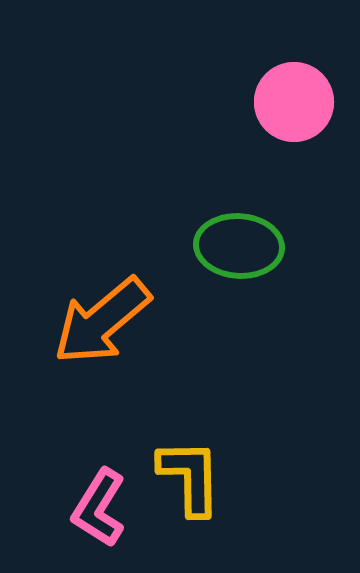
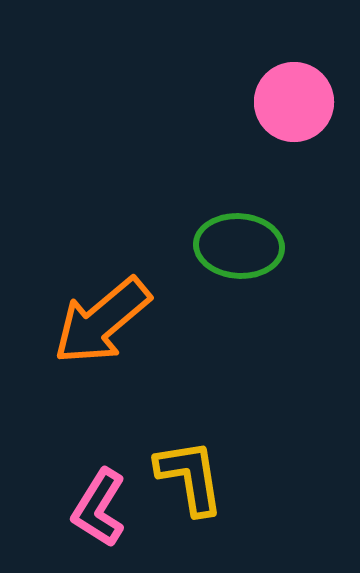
yellow L-shape: rotated 8 degrees counterclockwise
